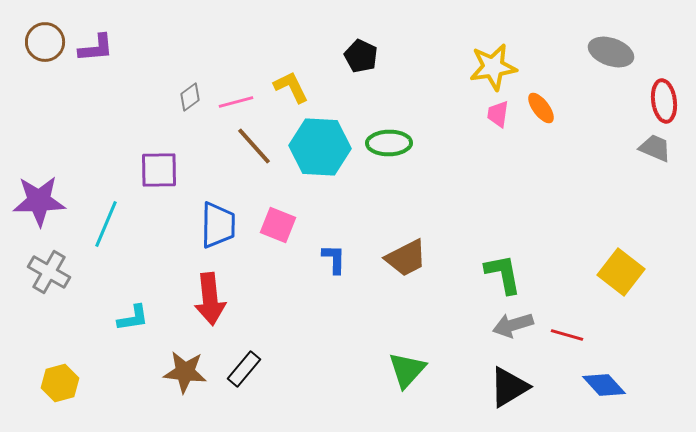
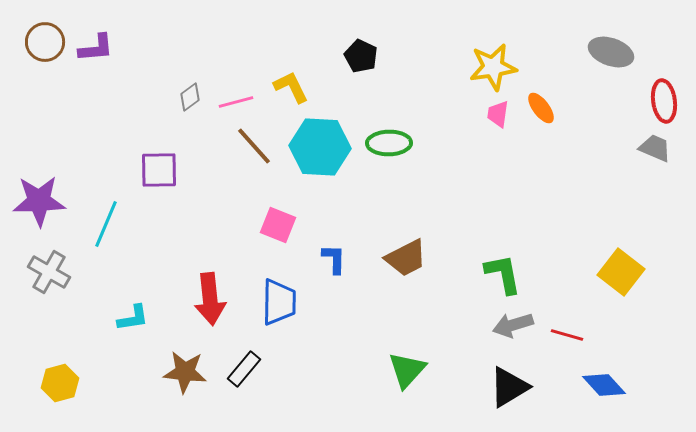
blue trapezoid: moved 61 px right, 77 px down
